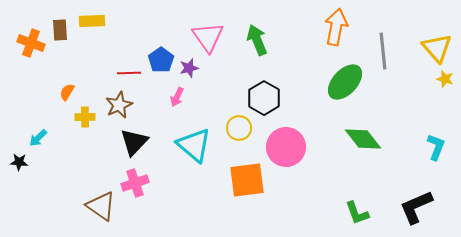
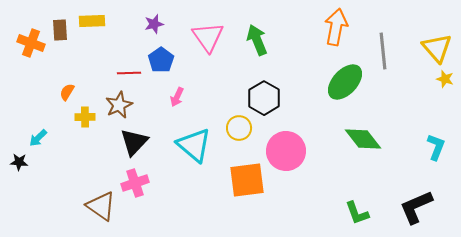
purple star: moved 35 px left, 44 px up
pink circle: moved 4 px down
